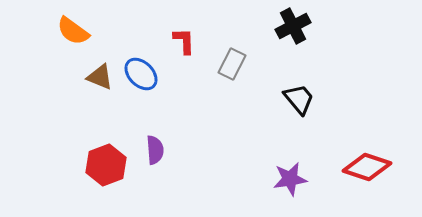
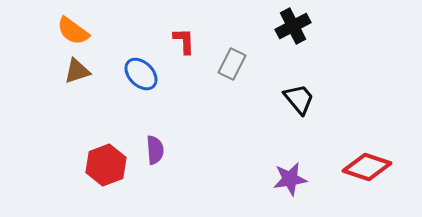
brown triangle: moved 23 px left, 6 px up; rotated 40 degrees counterclockwise
